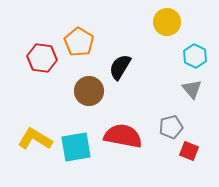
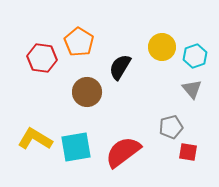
yellow circle: moved 5 px left, 25 px down
cyan hexagon: rotated 15 degrees clockwise
brown circle: moved 2 px left, 1 px down
red semicircle: moved 16 px down; rotated 48 degrees counterclockwise
red square: moved 1 px left, 1 px down; rotated 12 degrees counterclockwise
